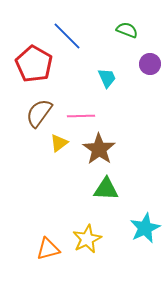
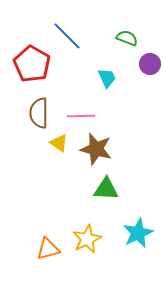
green semicircle: moved 8 px down
red pentagon: moved 2 px left
brown semicircle: rotated 36 degrees counterclockwise
yellow triangle: rotated 48 degrees counterclockwise
brown star: moved 3 px left; rotated 20 degrees counterclockwise
cyan star: moved 7 px left, 5 px down
